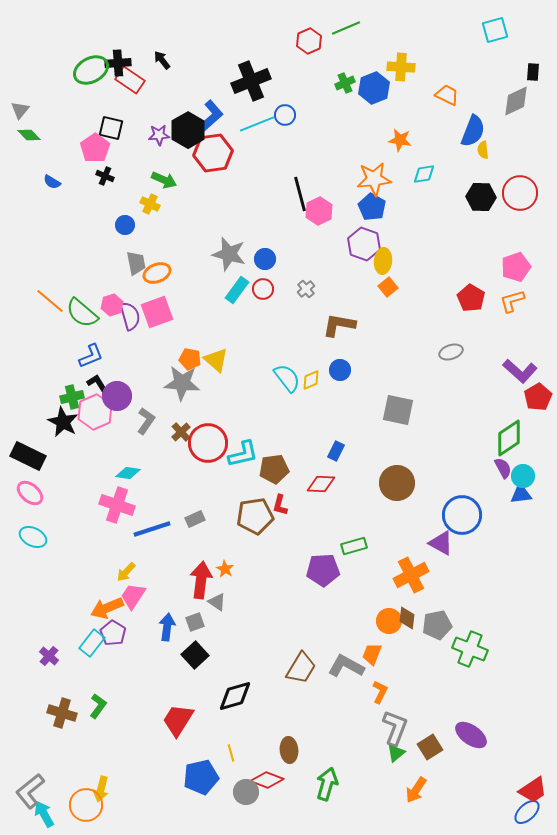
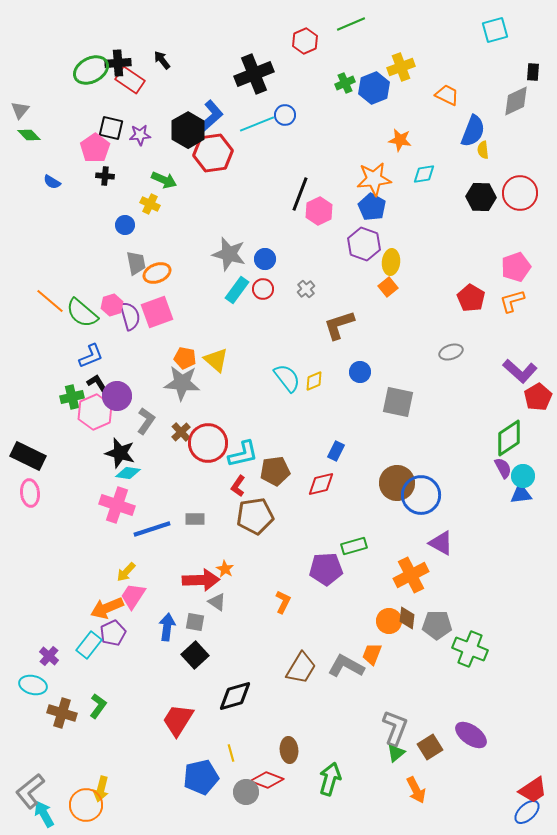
green line at (346, 28): moved 5 px right, 4 px up
red hexagon at (309, 41): moved 4 px left
yellow cross at (401, 67): rotated 24 degrees counterclockwise
black cross at (251, 81): moved 3 px right, 7 px up
purple star at (159, 135): moved 19 px left
black cross at (105, 176): rotated 18 degrees counterclockwise
black line at (300, 194): rotated 36 degrees clockwise
yellow ellipse at (383, 261): moved 8 px right, 1 px down
brown L-shape at (339, 325): rotated 28 degrees counterclockwise
orange pentagon at (190, 359): moved 5 px left, 1 px up
blue circle at (340, 370): moved 20 px right, 2 px down
yellow diamond at (311, 380): moved 3 px right, 1 px down
gray square at (398, 410): moved 8 px up
black star at (63, 422): moved 57 px right, 31 px down; rotated 12 degrees counterclockwise
brown pentagon at (274, 469): moved 1 px right, 2 px down
red diamond at (321, 484): rotated 16 degrees counterclockwise
pink ellipse at (30, 493): rotated 44 degrees clockwise
red L-shape at (280, 505): moved 42 px left, 19 px up; rotated 20 degrees clockwise
blue circle at (462, 515): moved 41 px left, 20 px up
gray rectangle at (195, 519): rotated 24 degrees clockwise
cyan ellipse at (33, 537): moved 148 px down; rotated 12 degrees counterclockwise
purple pentagon at (323, 570): moved 3 px right, 1 px up
red arrow at (201, 580): rotated 81 degrees clockwise
gray square at (195, 622): rotated 30 degrees clockwise
gray pentagon at (437, 625): rotated 12 degrees clockwise
purple pentagon at (113, 633): rotated 15 degrees clockwise
cyan rectangle at (92, 643): moved 3 px left, 2 px down
orange L-shape at (380, 692): moved 97 px left, 90 px up
green arrow at (327, 784): moved 3 px right, 5 px up
orange arrow at (416, 790): rotated 60 degrees counterclockwise
